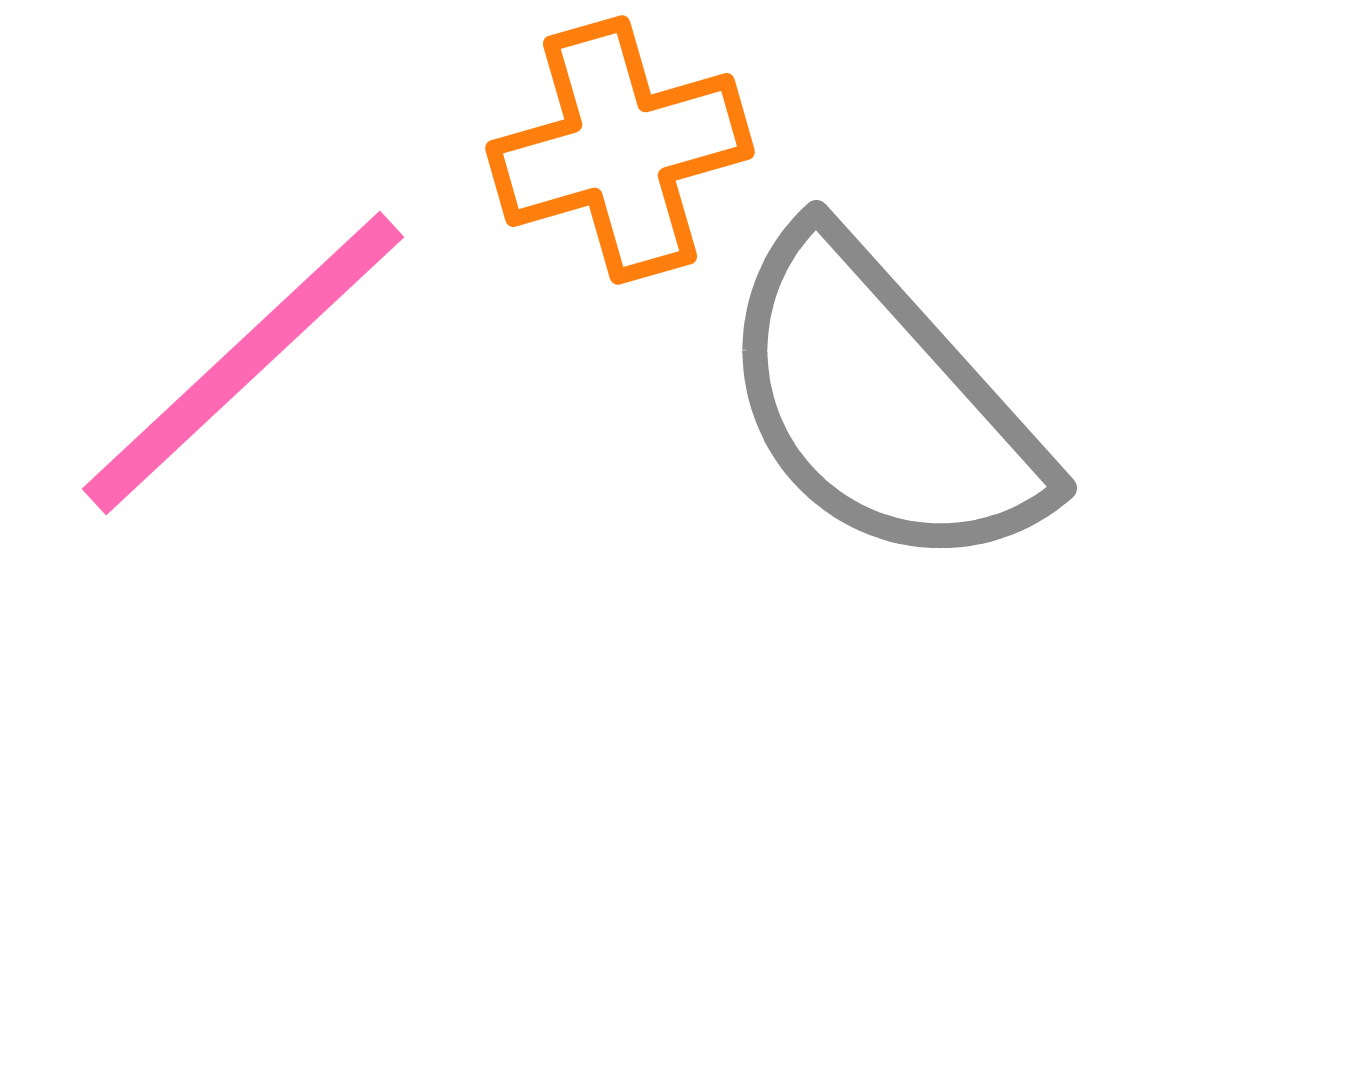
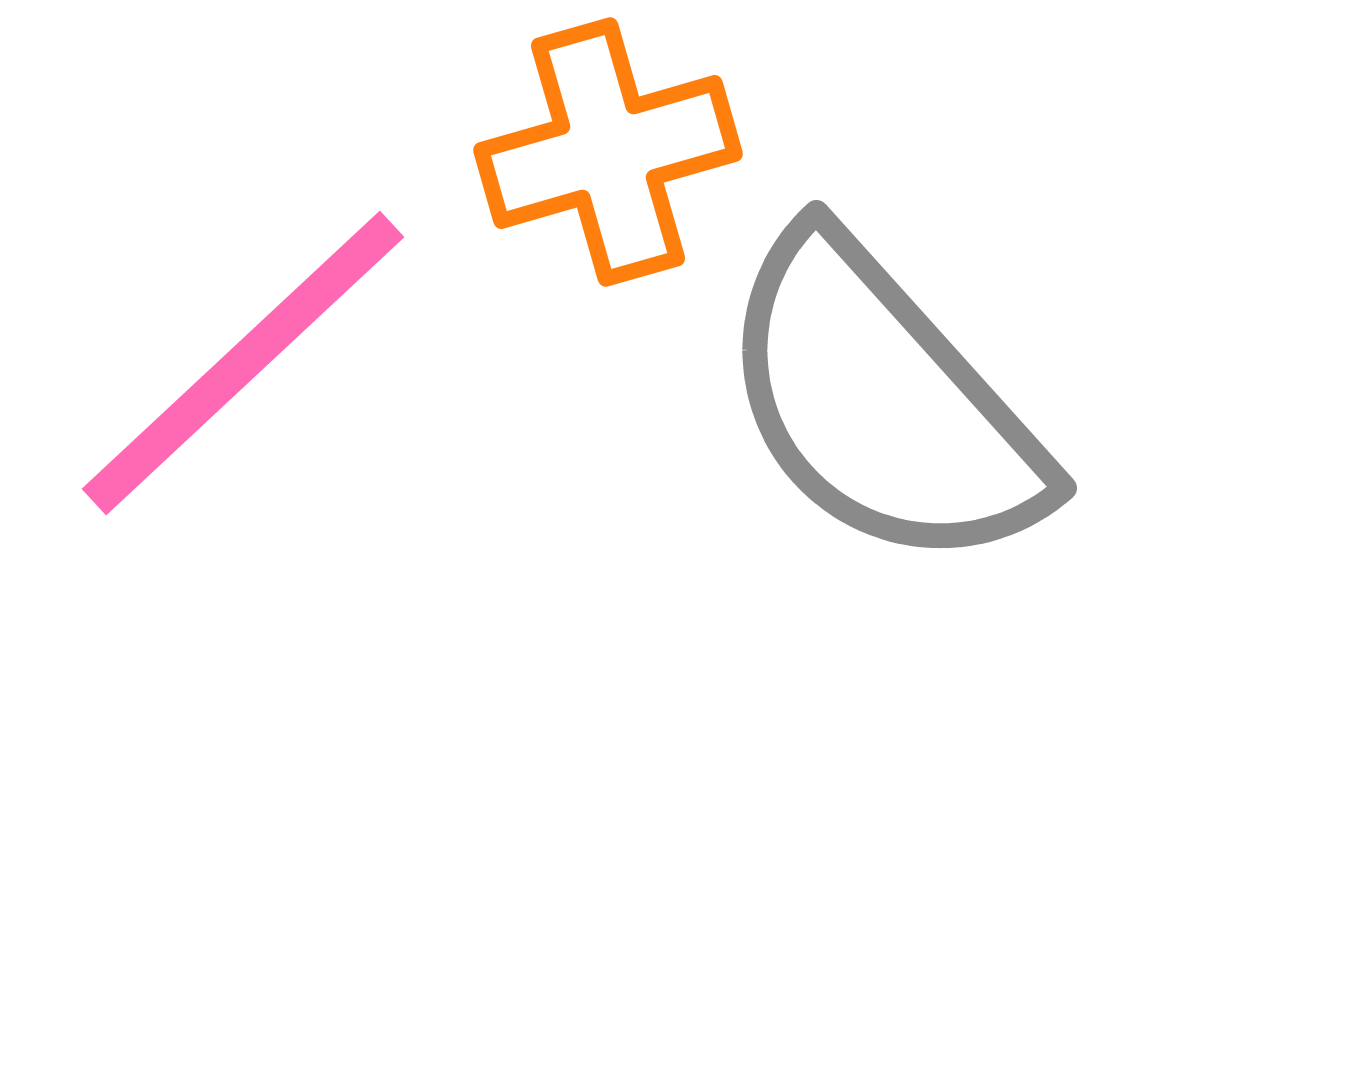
orange cross: moved 12 px left, 2 px down
